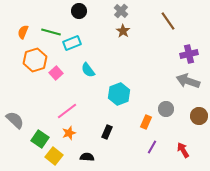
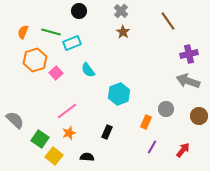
brown star: moved 1 px down
red arrow: rotated 70 degrees clockwise
